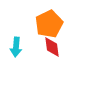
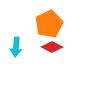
red diamond: rotated 55 degrees counterclockwise
